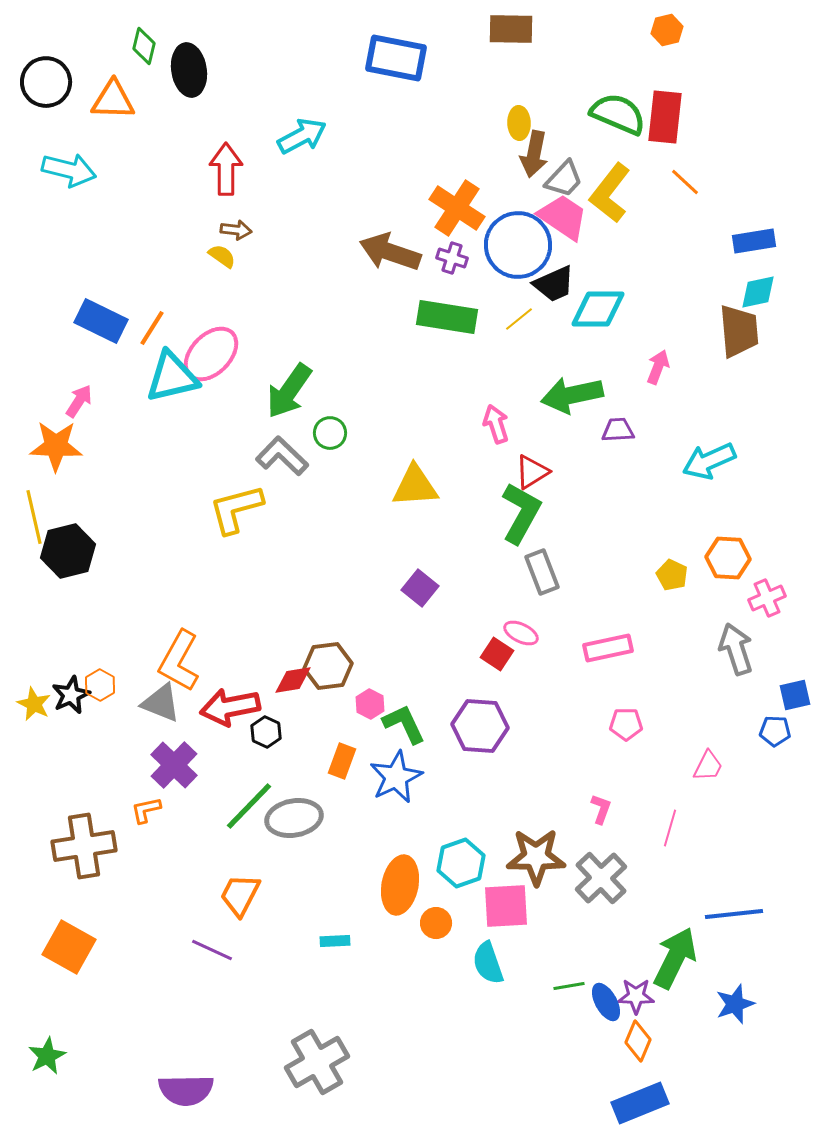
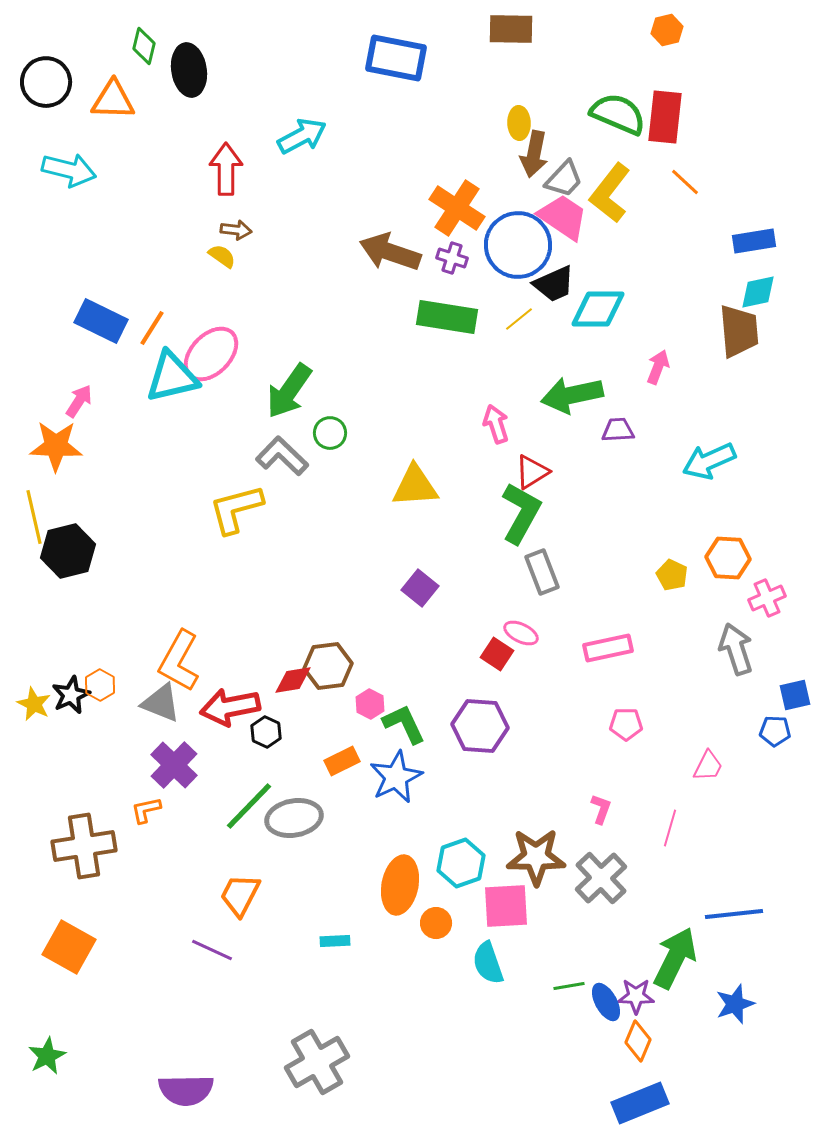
orange rectangle at (342, 761): rotated 44 degrees clockwise
